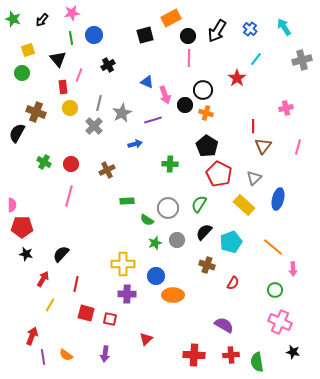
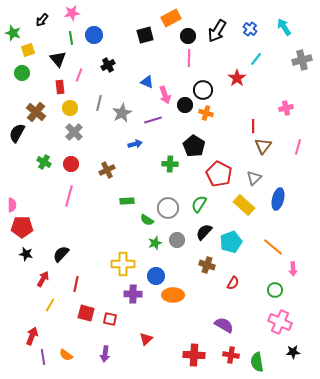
green star at (13, 19): moved 14 px down
red rectangle at (63, 87): moved 3 px left
brown cross at (36, 112): rotated 18 degrees clockwise
gray cross at (94, 126): moved 20 px left, 6 px down
black pentagon at (207, 146): moved 13 px left
purple cross at (127, 294): moved 6 px right
black star at (293, 352): rotated 16 degrees counterclockwise
red cross at (231, 355): rotated 14 degrees clockwise
